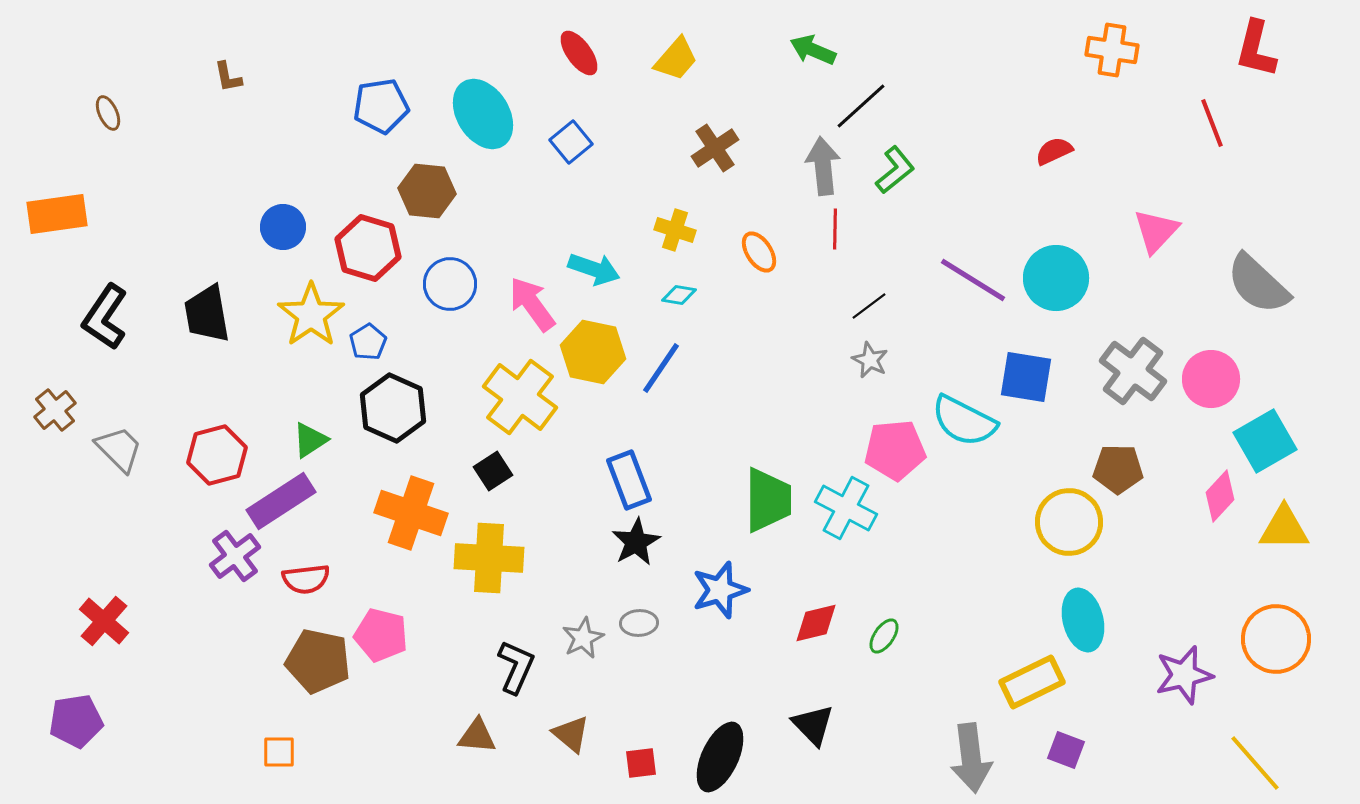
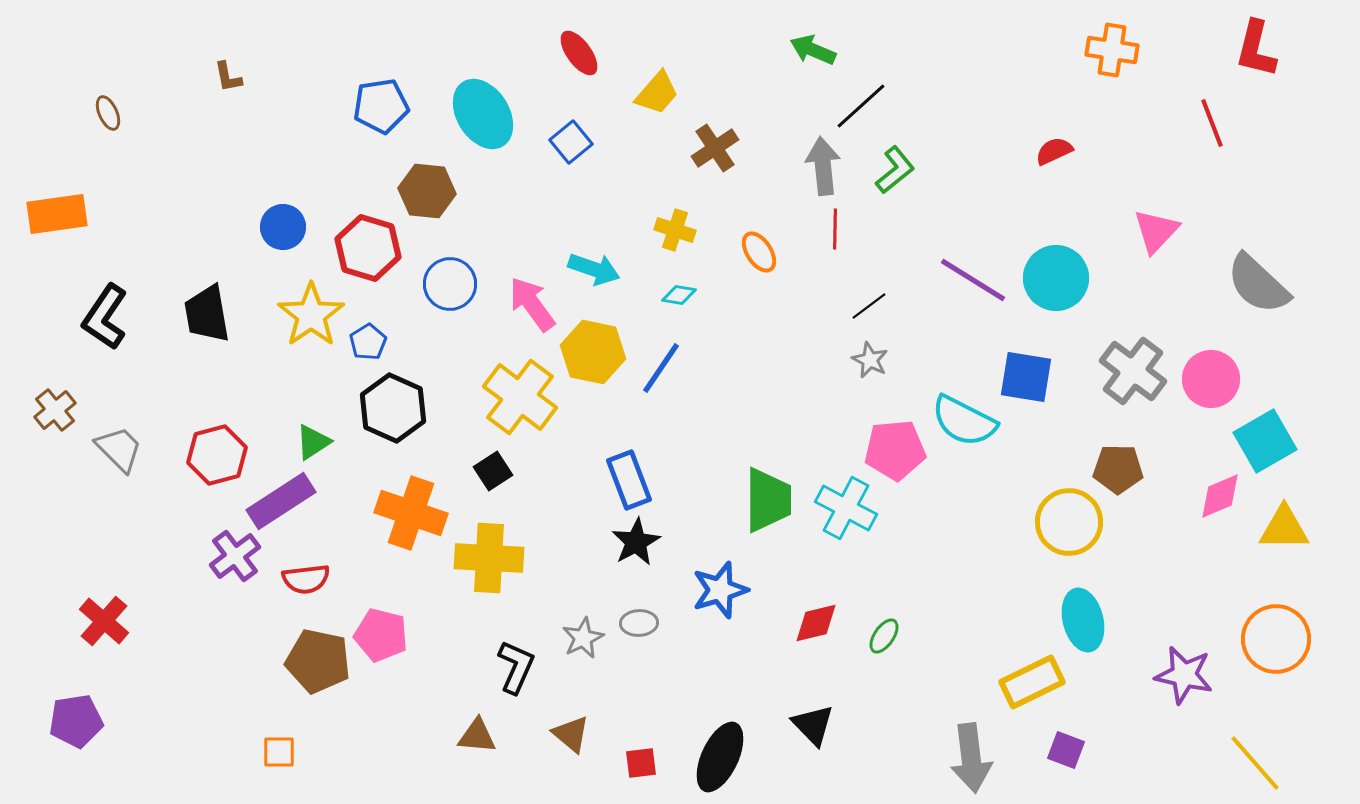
yellow trapezoid at (676, 59): moved 19 px left, 34 px down
green triangle at (310, 440): moved 3 px right, 2 px down
pink diamond at (1220, 496): rotated 24 degrees clockwise
purple star at (1184, 675): rotated 26 degrees clockwise
